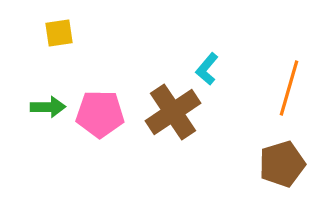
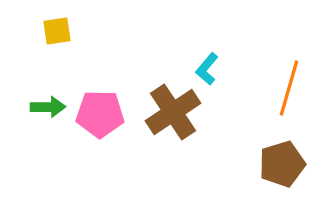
yellow square: moved 2 px left, 2 px up
